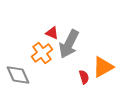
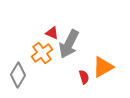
gray diamond: rotated 55 degrees clockwise
